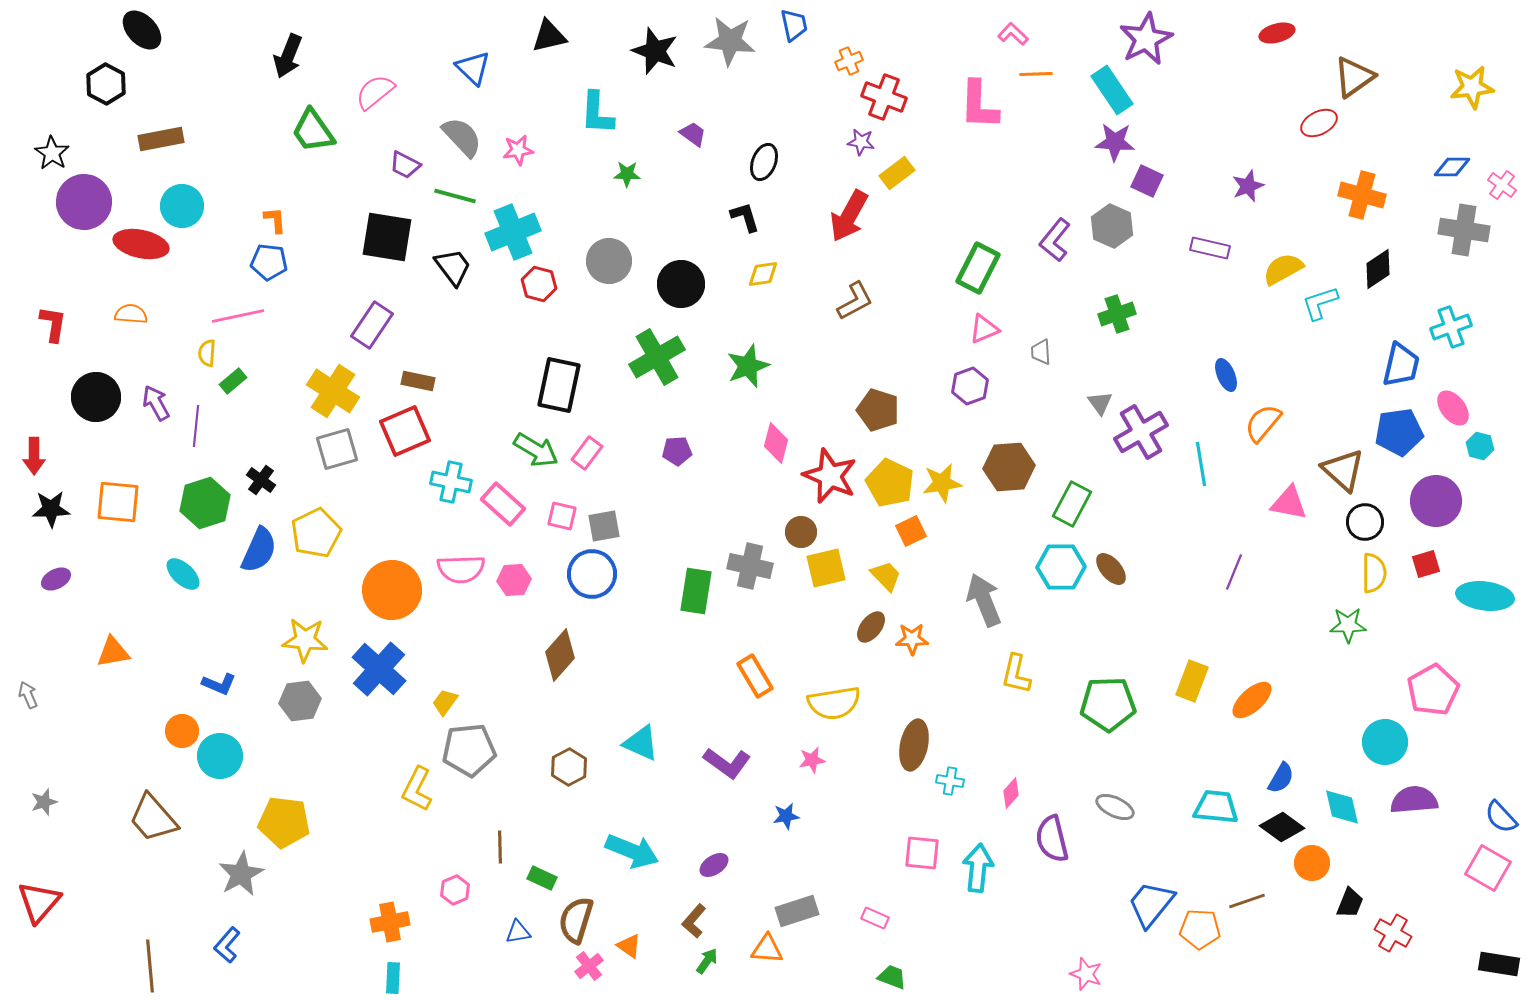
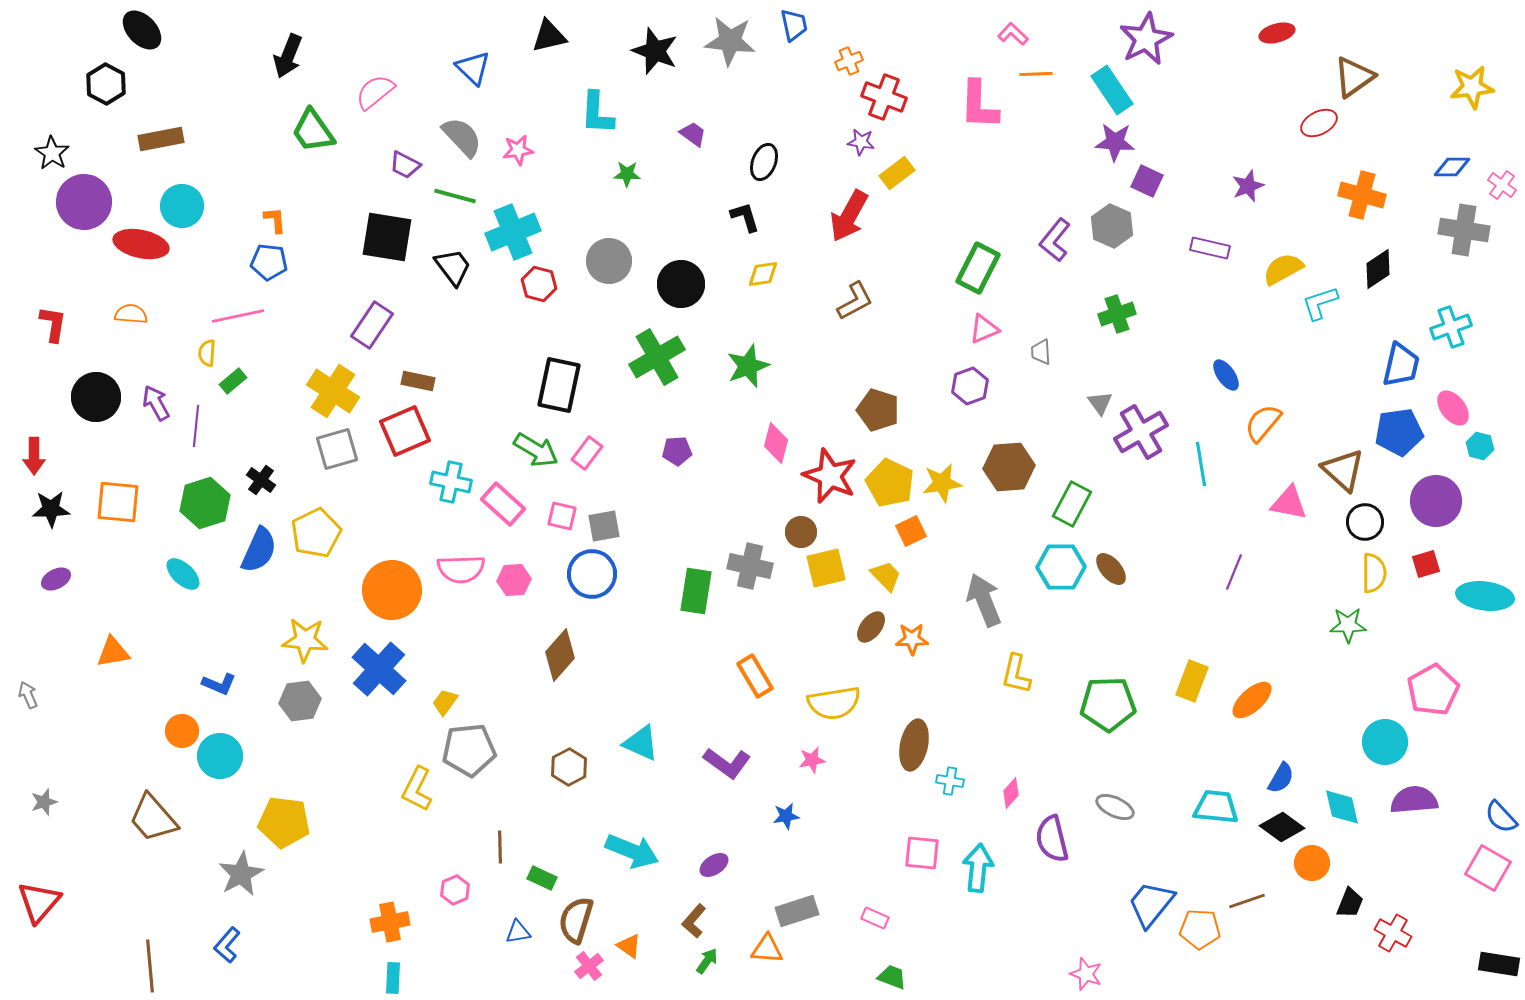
blue ellipse at (1226, 375): rotated 12 degrees counterclockwise
